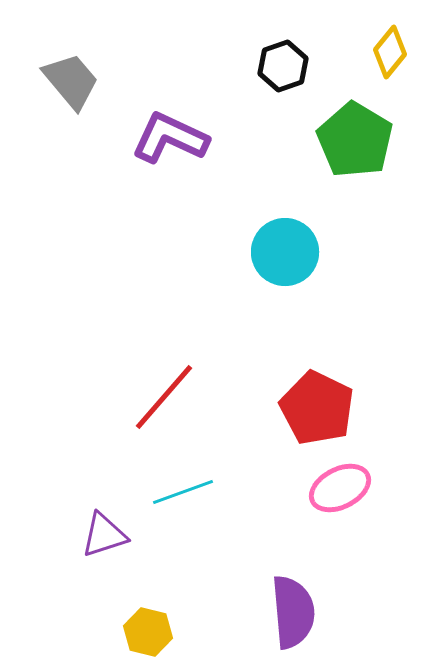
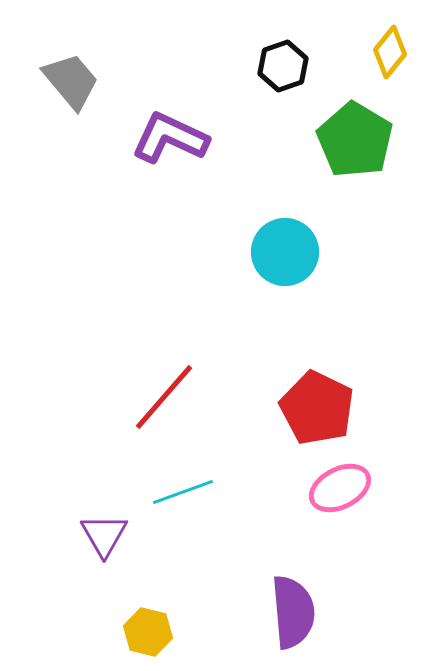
purple triangle: rotated 42 degrees counterclockwise
